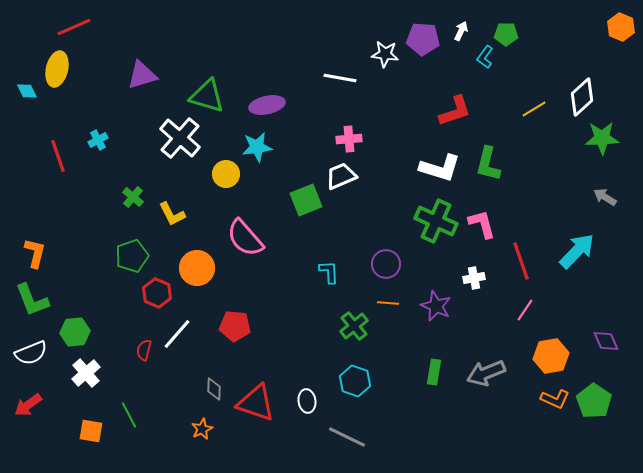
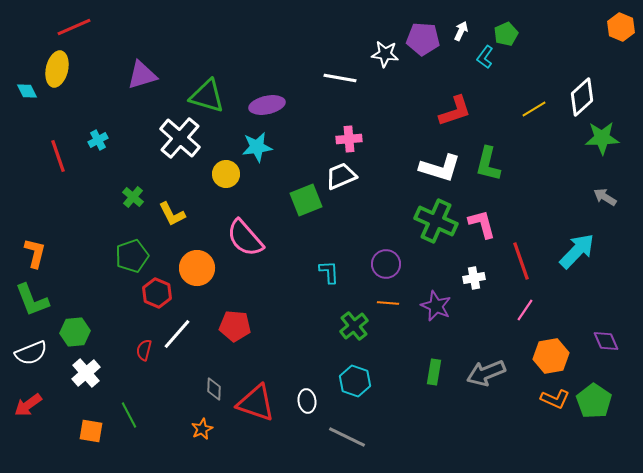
green pentagon at (506, 34): rotated 25 degrees counterclockwise
